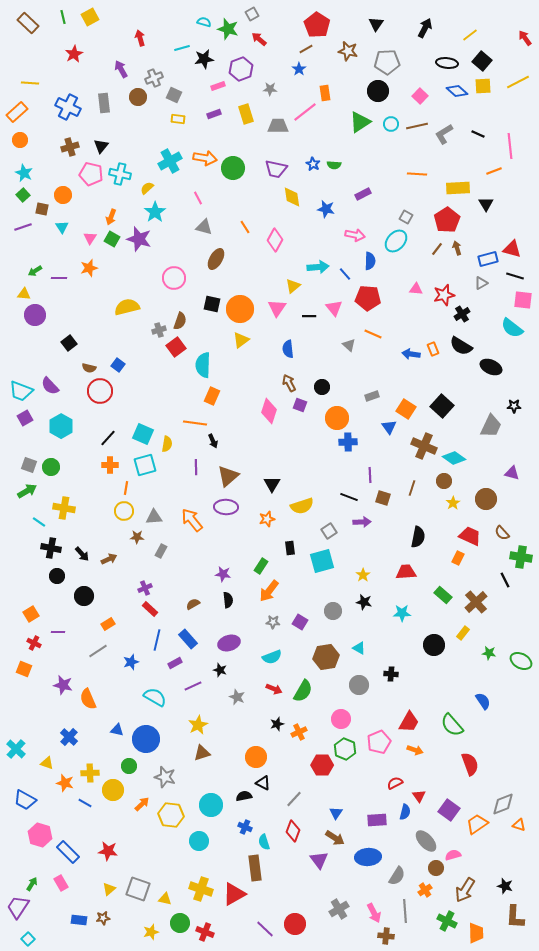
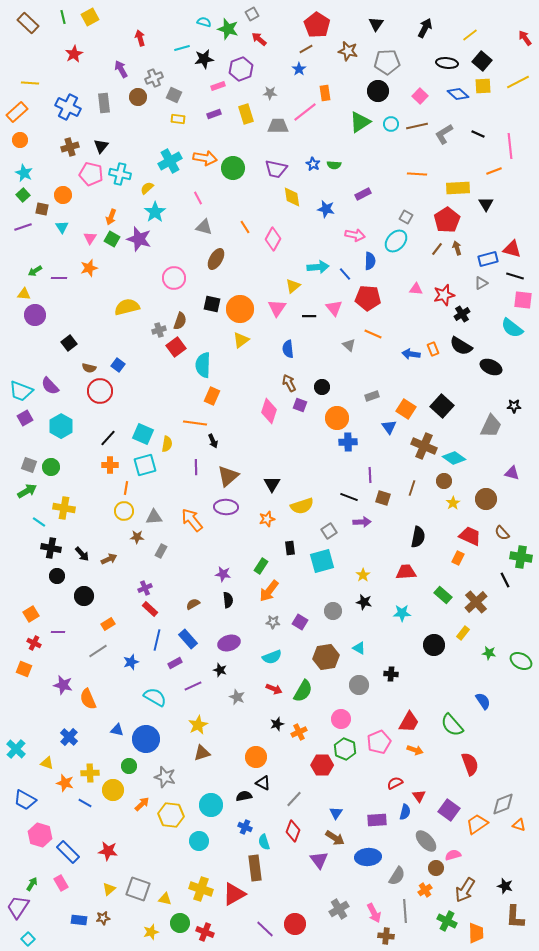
gray star at (270, 89): moved 4 px down
blue diamond at (457, 91): moved 1 px right, 3 px down
pink diamond at (275, 240): moved 2 px left, 1 px up
